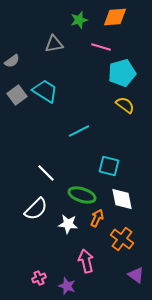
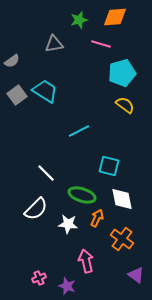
pink line: moved 3 px up
